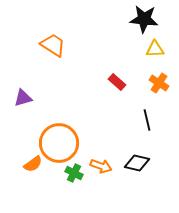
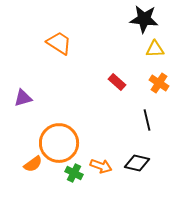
orange trapezoid: moved 6 px right, 2 px up
